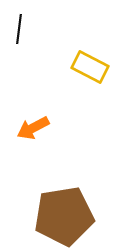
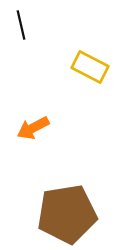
black line: moved 2 px right, 4 px up; rotated 20 degrees counterclockwise
brown pentagon: moved 3 px right, 2 px up
